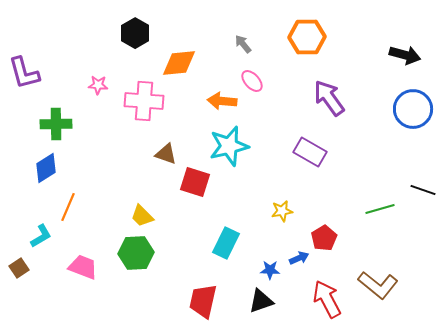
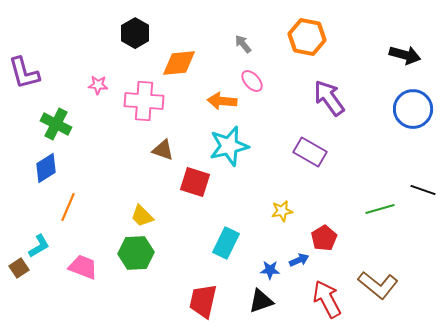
orange hexagon: rotated 12 degrees clockwise
green cross: rotated 28 degrees clockwise
brown triangle: moved 3 px left, 4 px up
cyan L-shape: moved 2 px left, 10 px down
blue arrow: moved 2 px down
